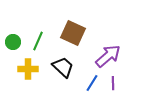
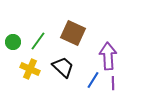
green line: rotated 12 degrees clockwise
purple arrow: rotated 52 degrees counterclockwise
yellow cross: moved 2 px right; rotated 24 degrees clockwise
blue line: moved 1 px right, 3 px up
